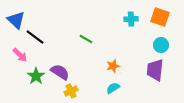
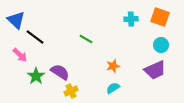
purple trapezoid: rotated 120 degrees counterclockwise
